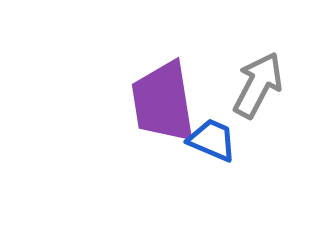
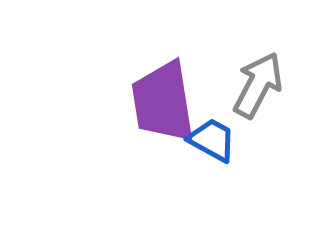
blue trapezoid: rotated 6 degrees clockwise
